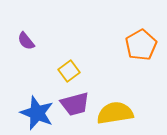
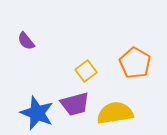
orange pentagon: moved 6 px left, 18 px down; rotated 12 degrees counterclockwise
yellow square: moved 17 px right
